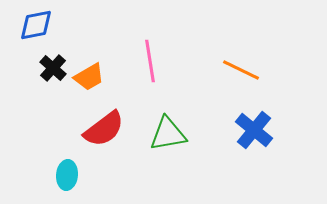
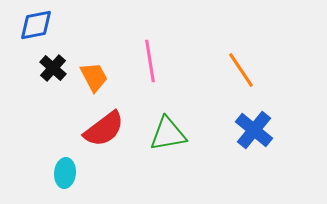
orange line: rotated 30 degrees clockwise
orange trapezoid: moved 5 px right; rotated 88 degrees counterclockwise
cyan ellipse: moved 2 px left, 2 px up
